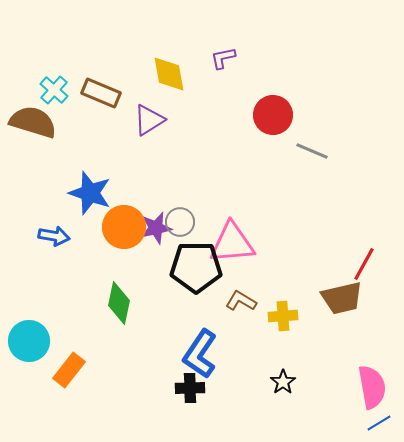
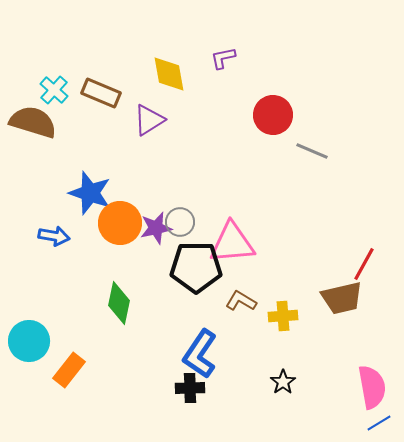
orange circle: moved 4 px left, 4 px up
